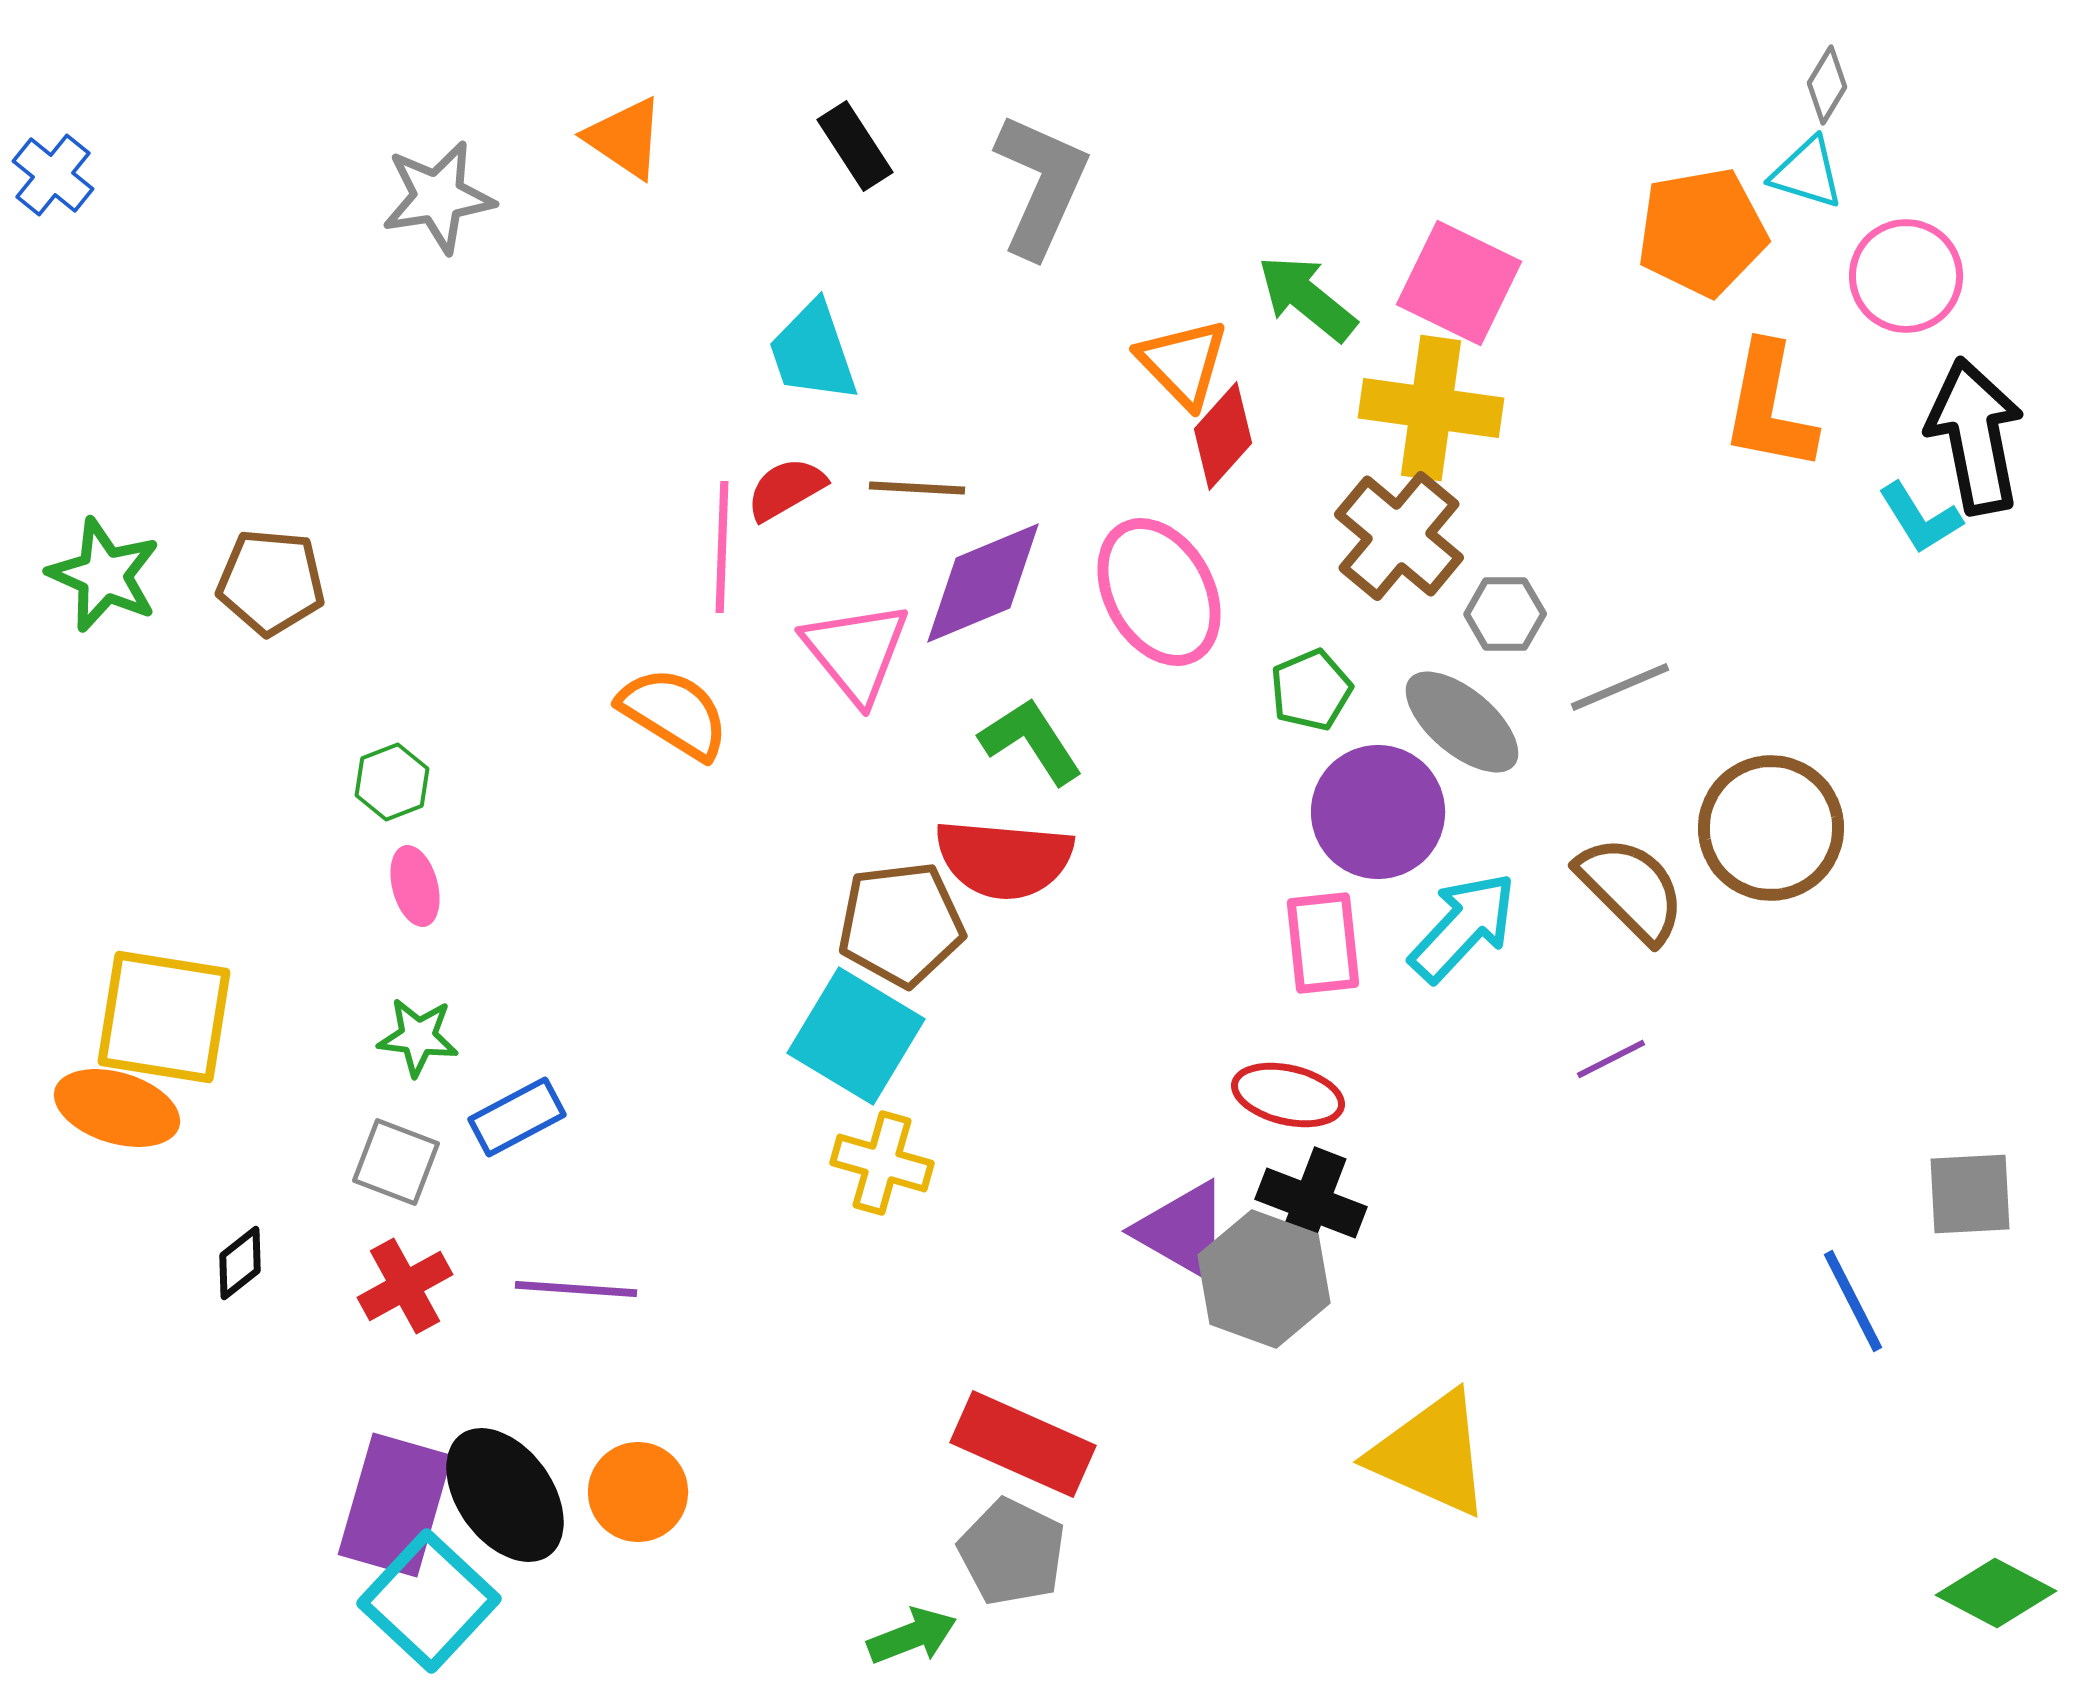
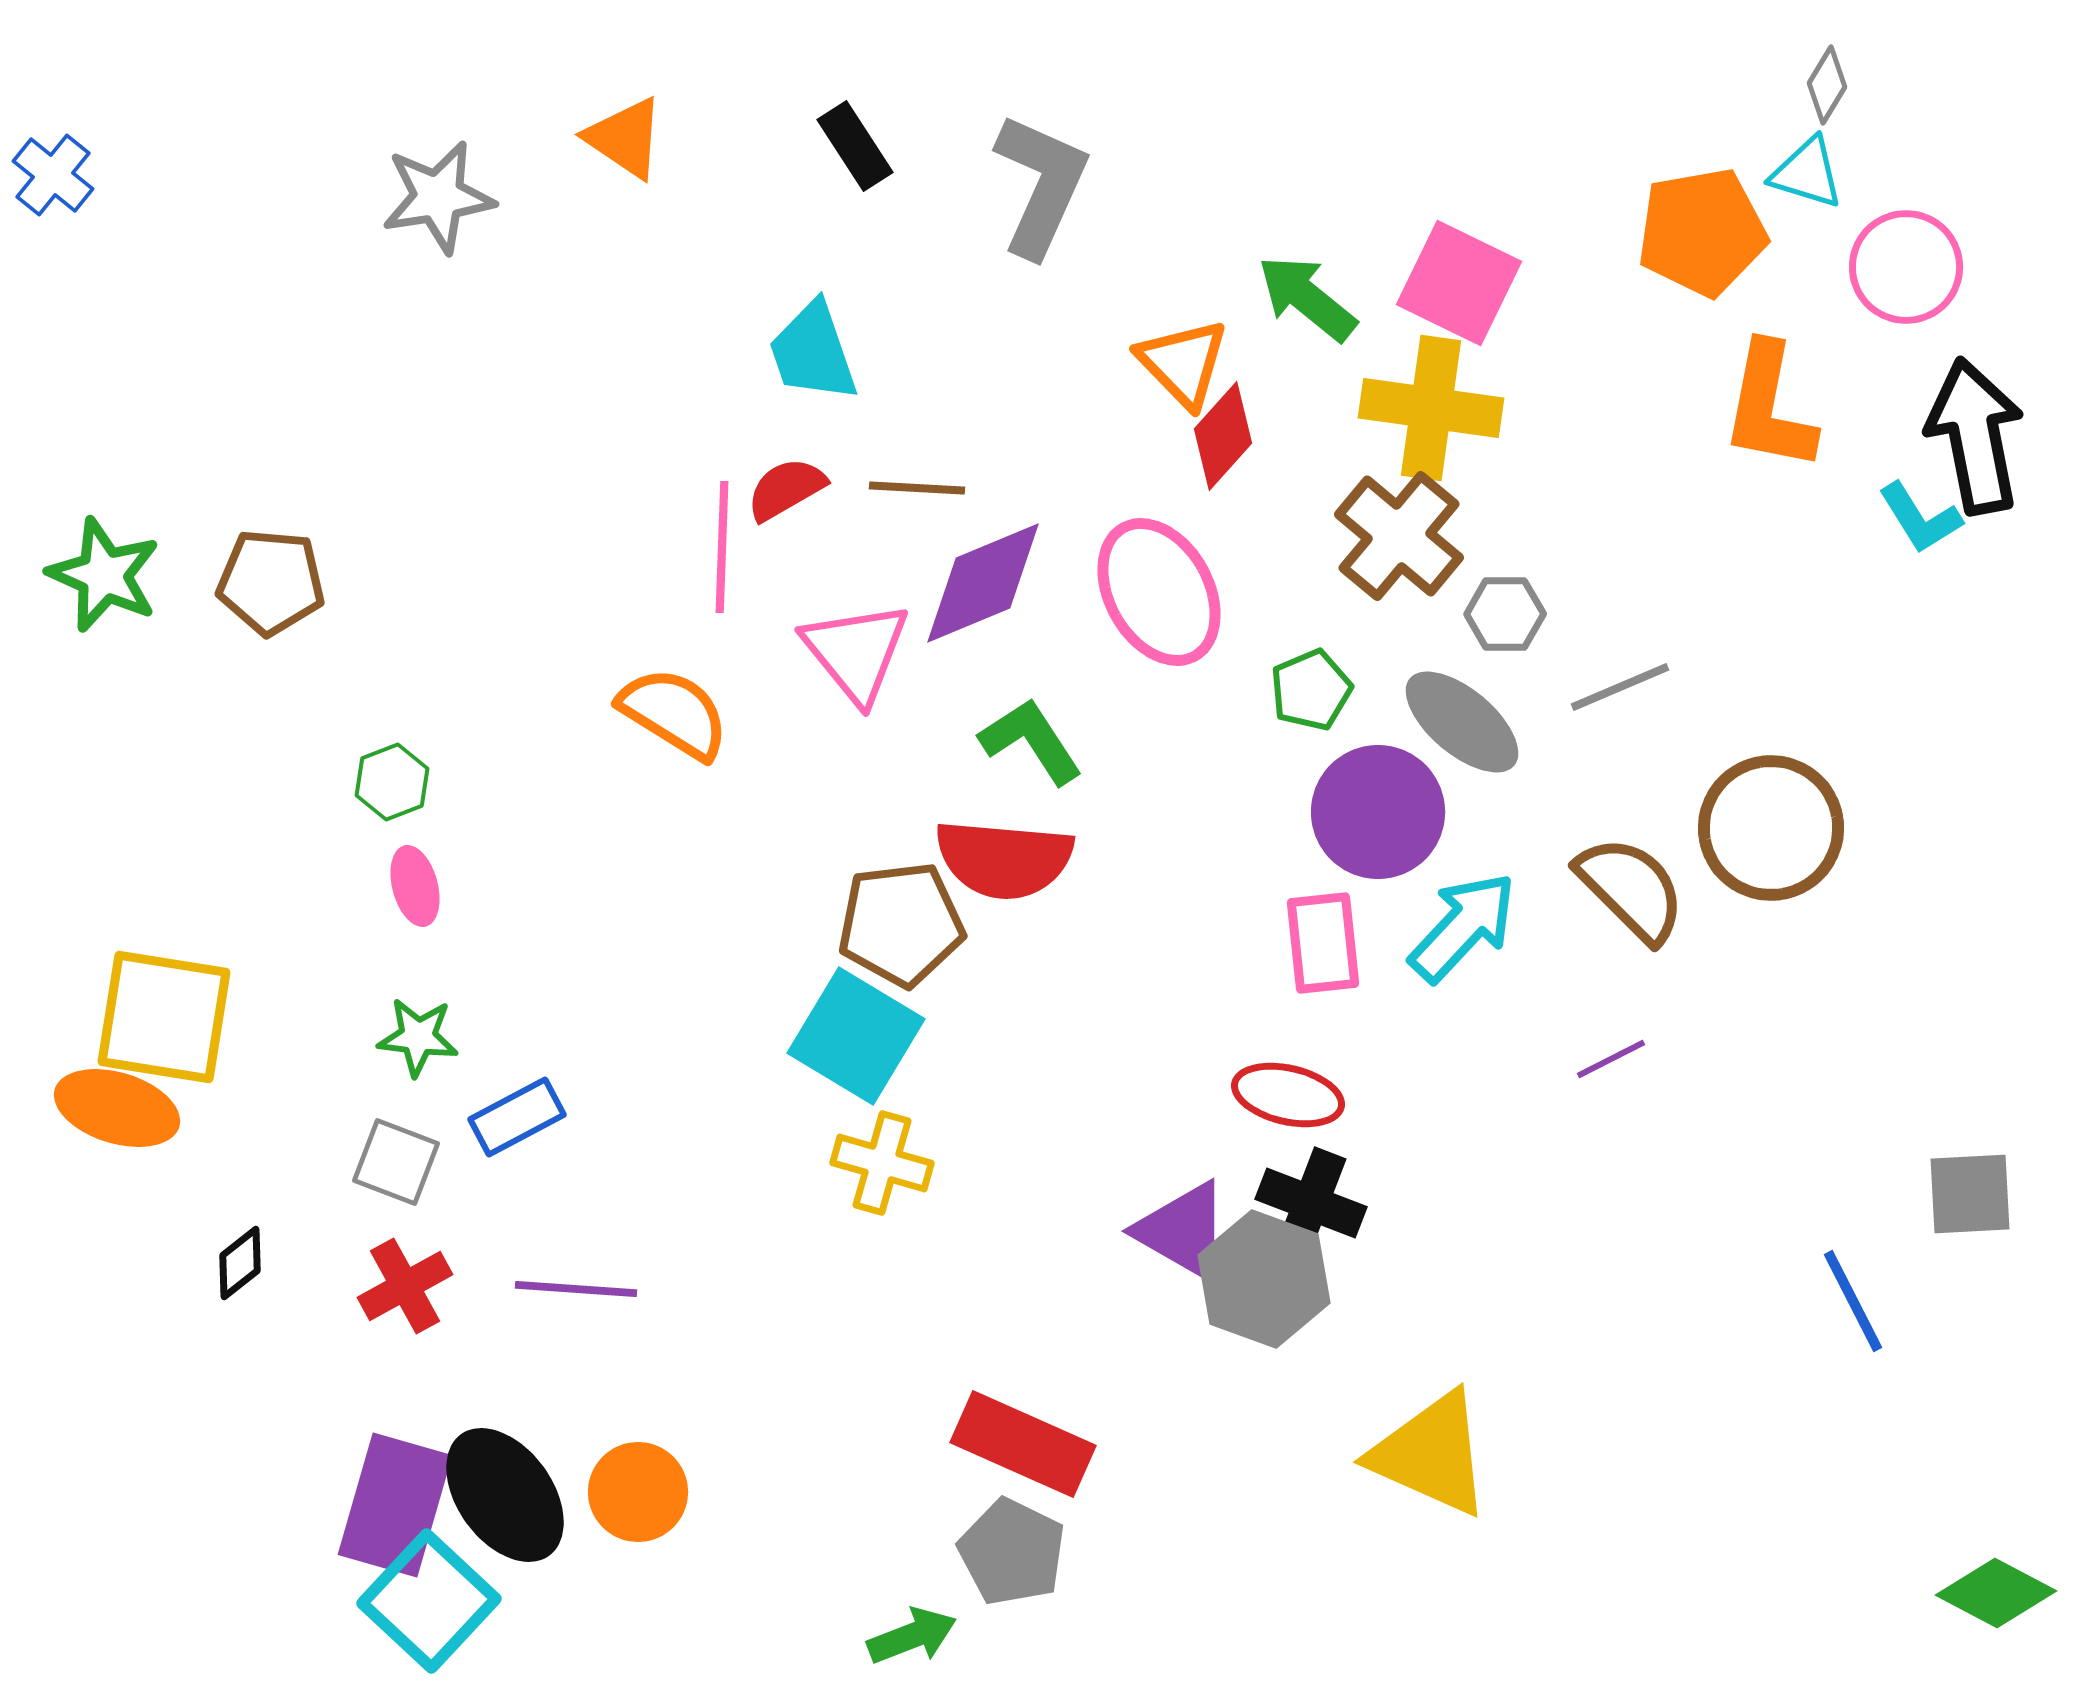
pink circle at (1906, 276): moved 9 px up
